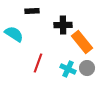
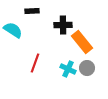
cyan semicircle: moved 1 px left, 4 px up
red line: moved 3 px left
